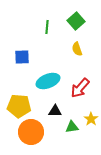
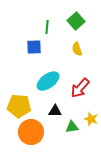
blue square: moved 12 px right, 10 px up
cyan ellipse: rotated 15 degrees counterclockwise
yellow star: rotated 16 degrees counterclockwise
